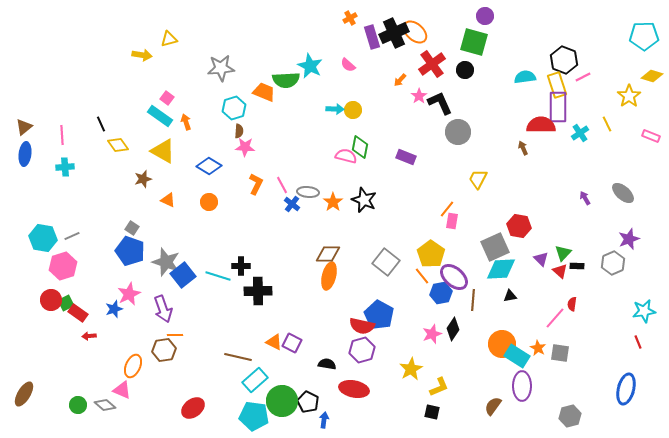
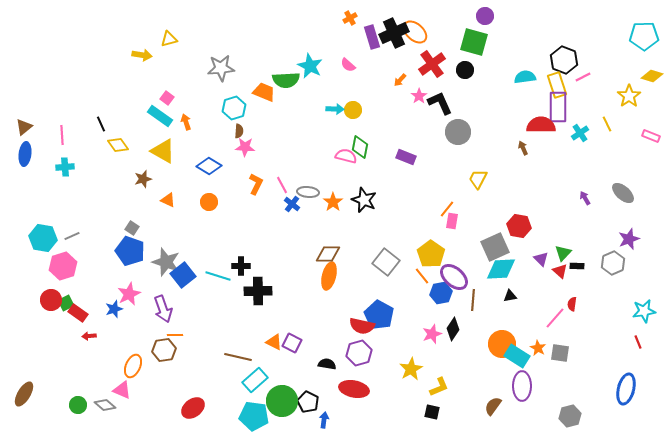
purple hexagon at (362, 350): moved 3 px left, 3 px down
